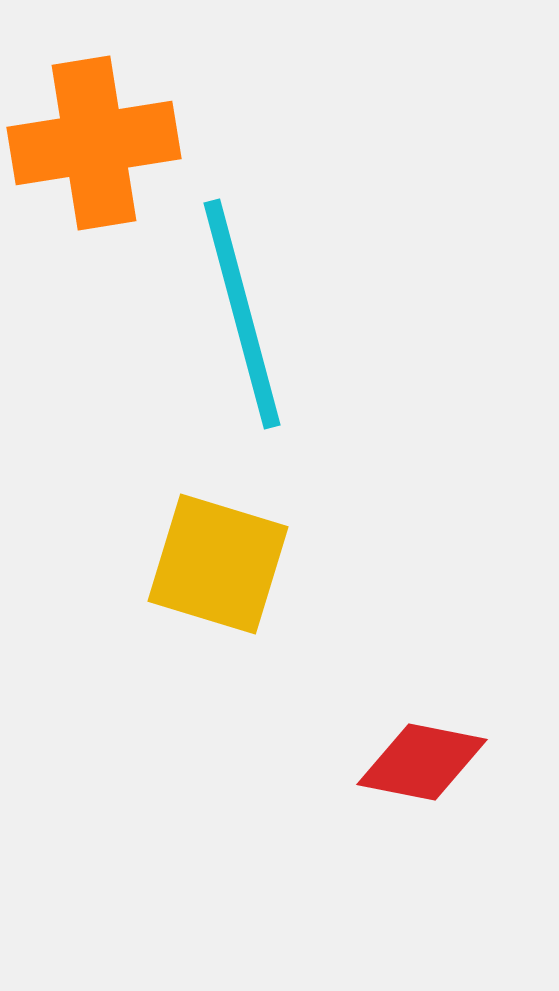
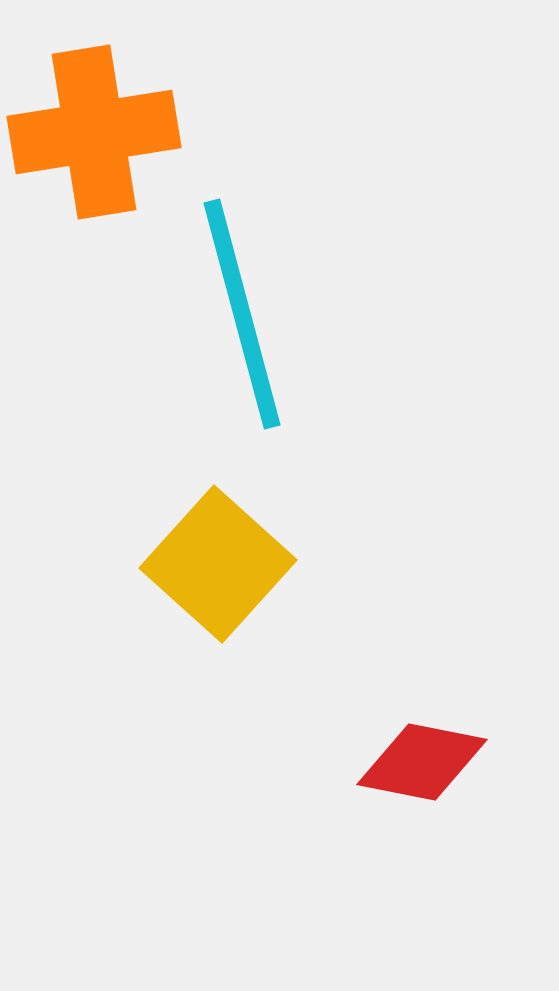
orange cross: moved 11 px up
yellow square: rotated 25 degrees clockwise
